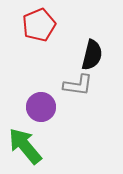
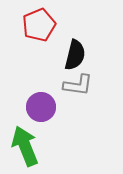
black semicircle: moved 17 px left
green arrow: rotated 18 degrees clockwise
